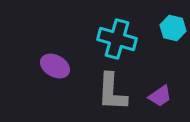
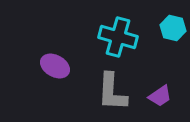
cyan cross: moved 1 px right, 2 px up
